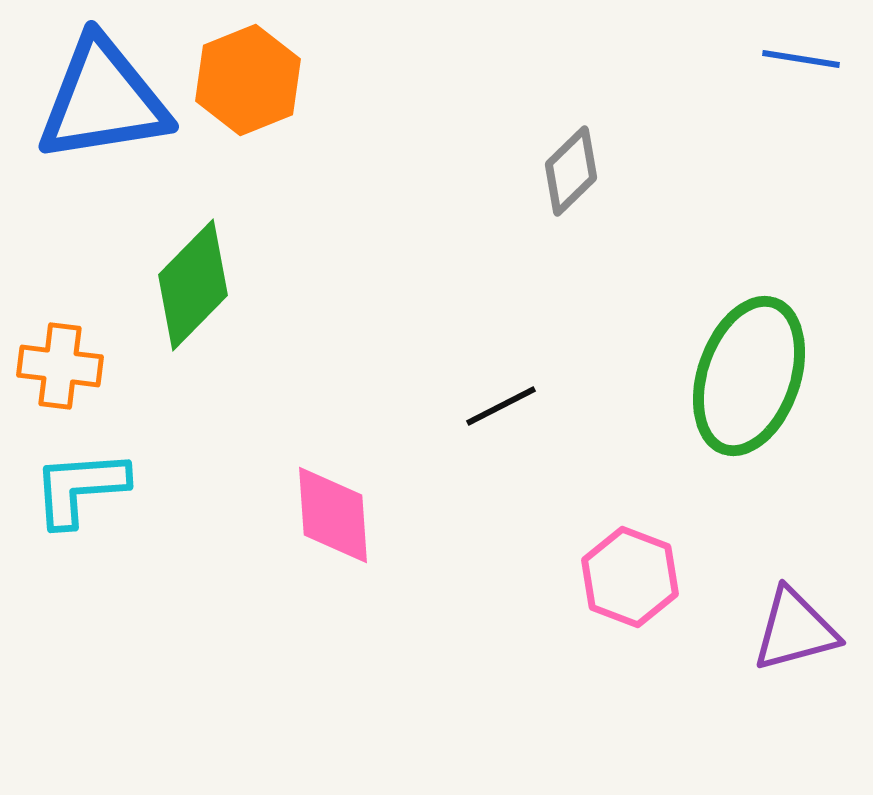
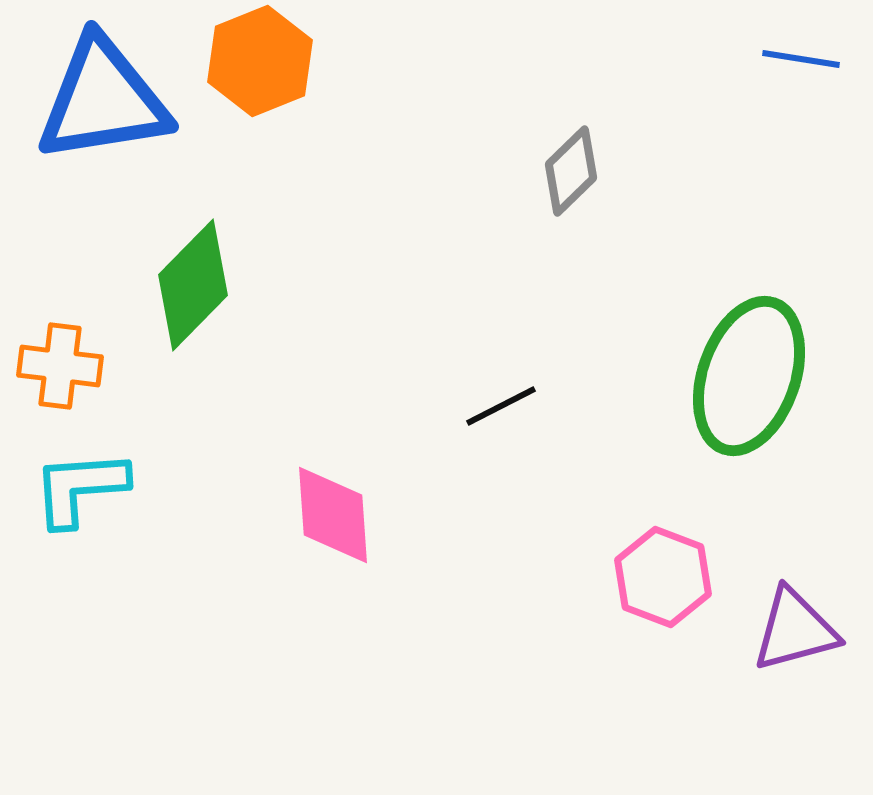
orange hexagon: moved 12 px right, 19 px up
pink hexagon: moved 33 px right
